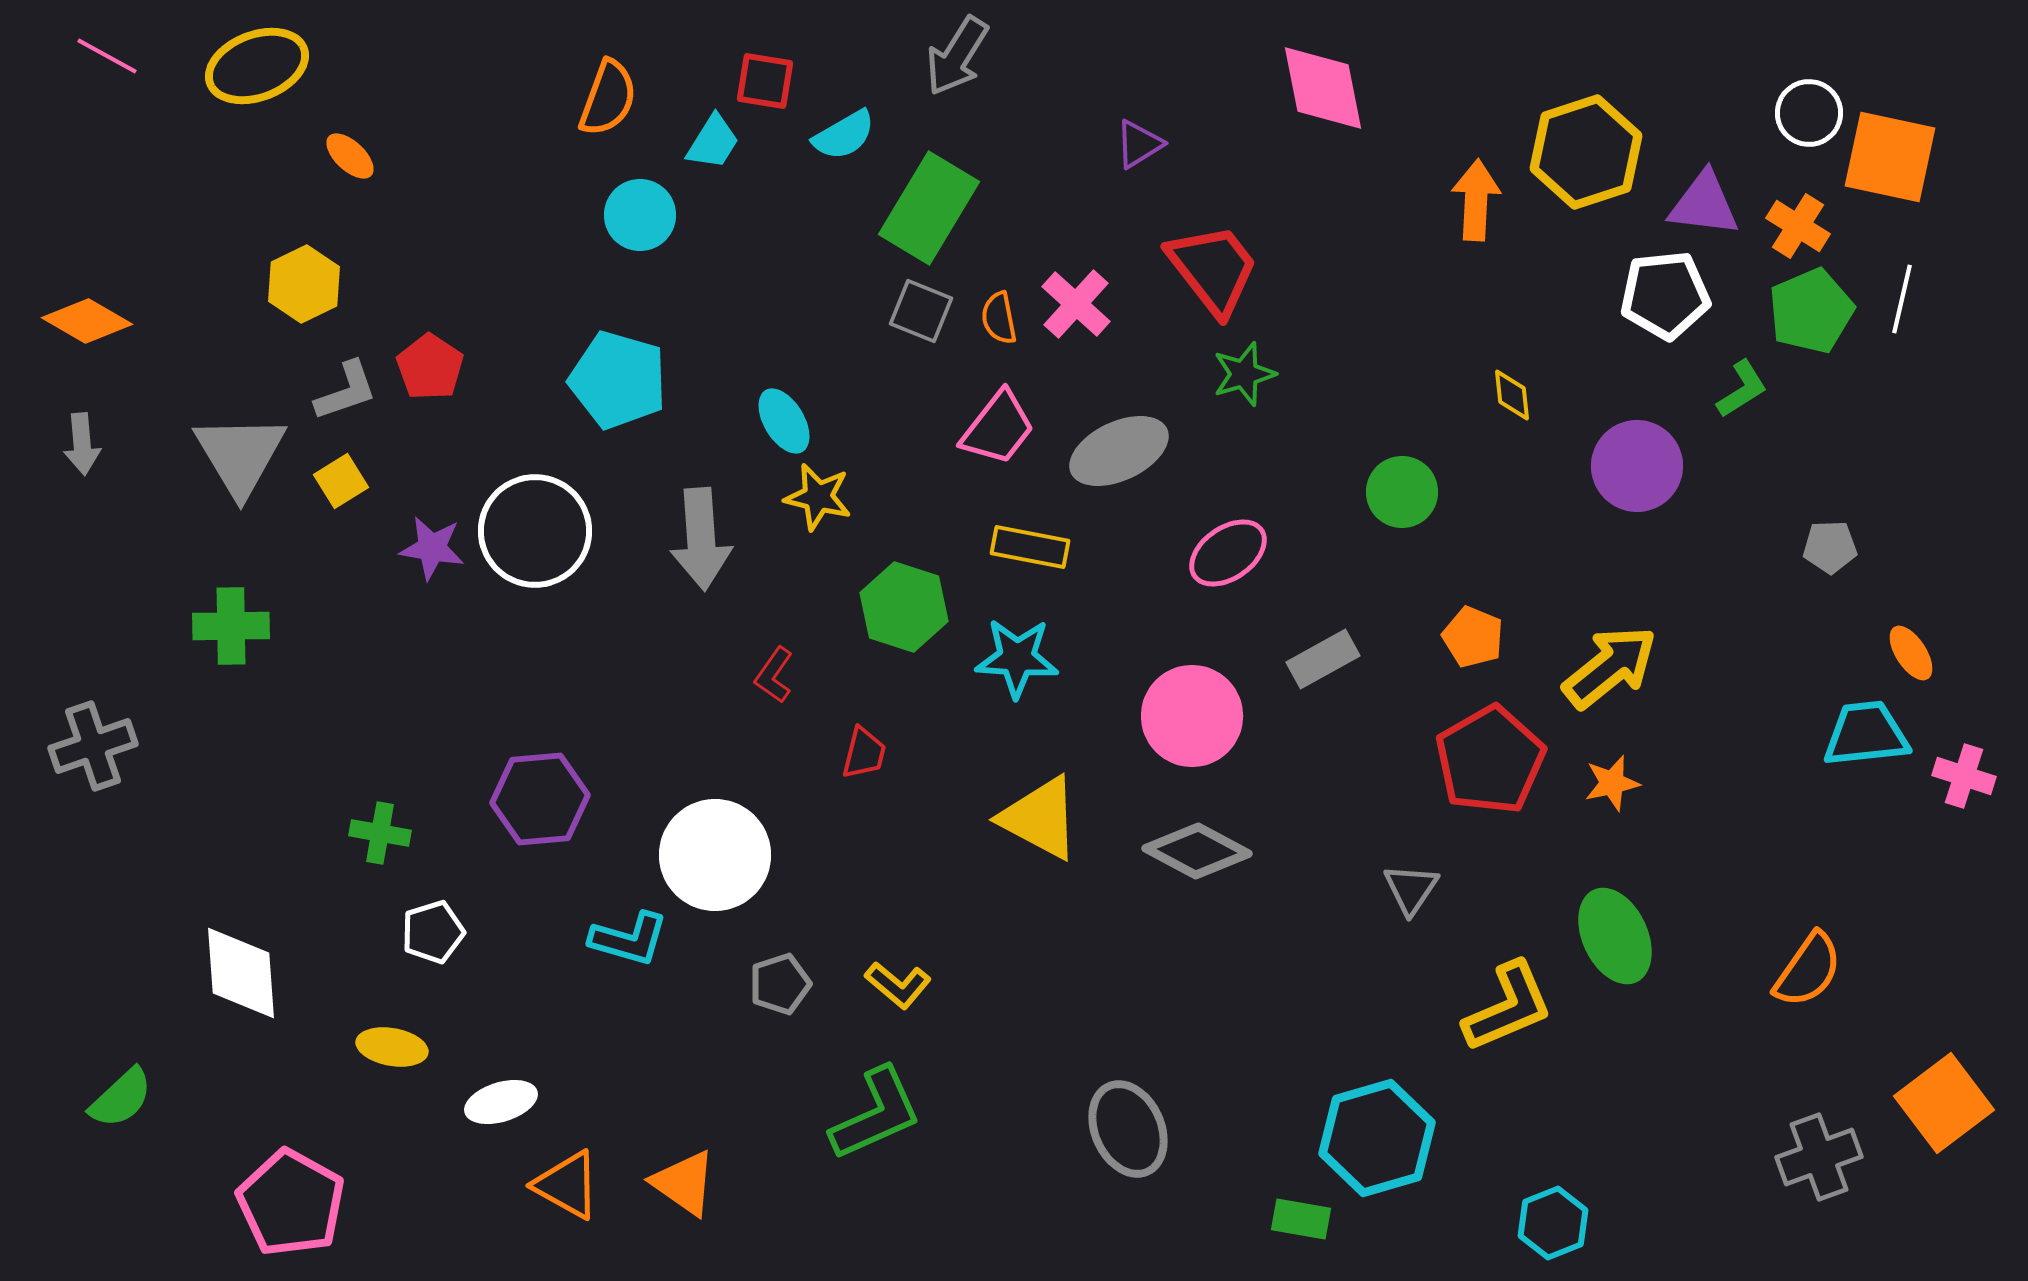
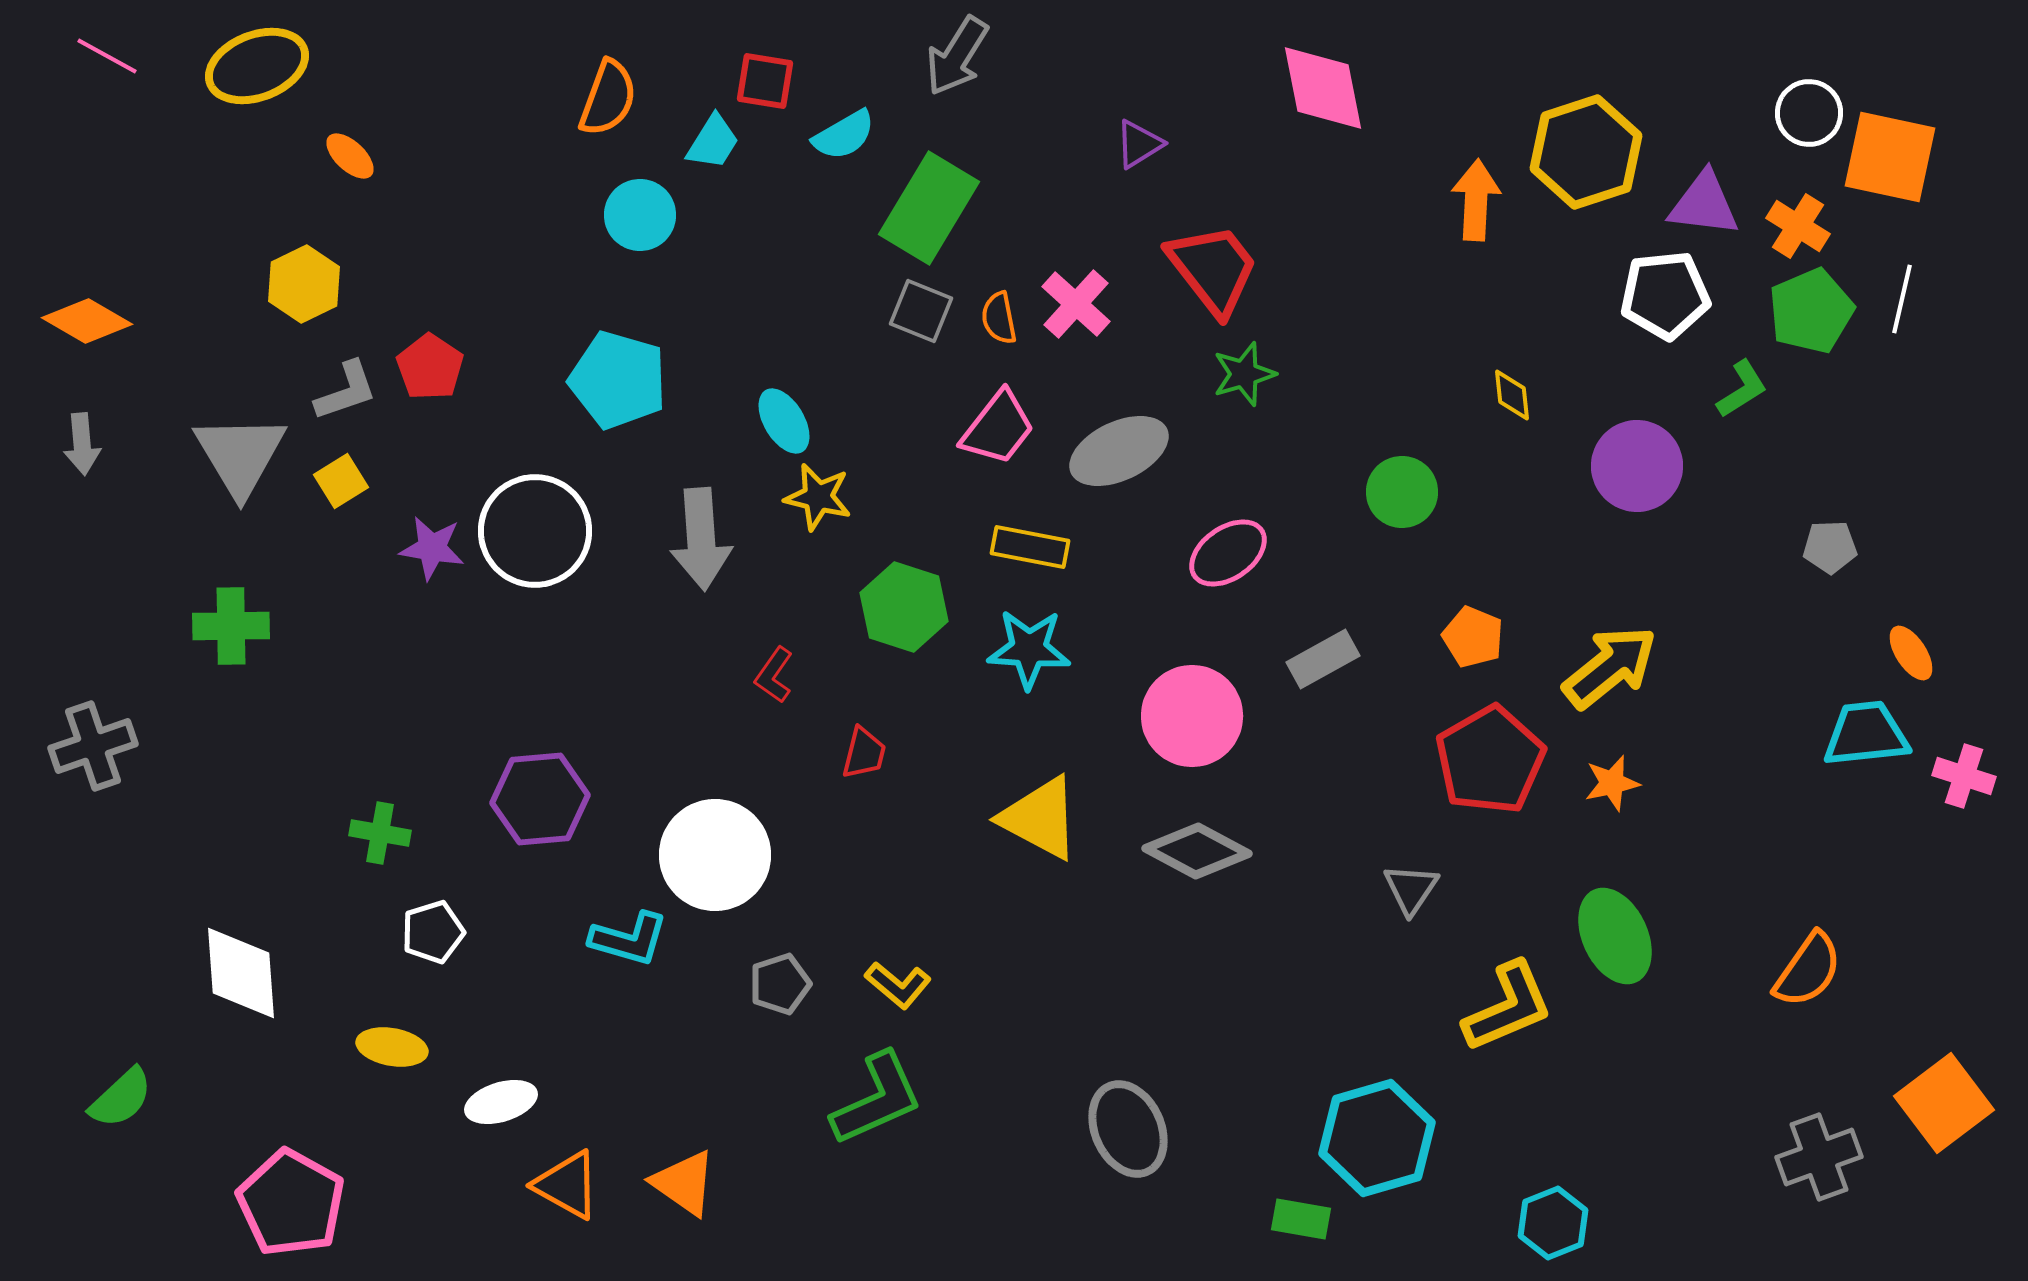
cyan star at (1017, 658): moved 12 px right, 9 px up
green L-shape at (876, 1114): moved 1 px right, 15 px up
